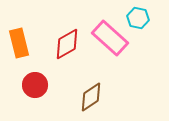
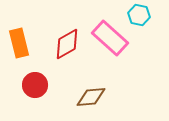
cyan hexagon: moved 1 px right, 3 px up
brown diamond: rotated 28 degrees clockwise
